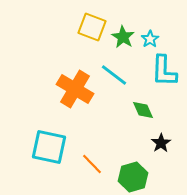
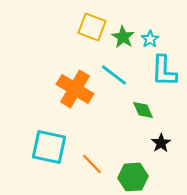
green hexagon: rotated 12 degrees clockwise
